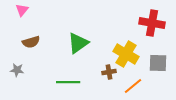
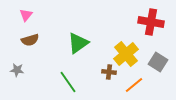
pink triangle: moved 4 px right, 5 px down
red cross: moved 1 px left, 1 px up
brown semicircle: moved 1 px left, 2 px up
yellow cross: rotated 20 degrees clockwise
gray square: moved 1 px up; rotated 30 degrees clockwise
brown cross: rotated 16 degrees clockwise
green line: rotated 55 degrees clockwise
orange line: moved 1 px right, 1 px up
